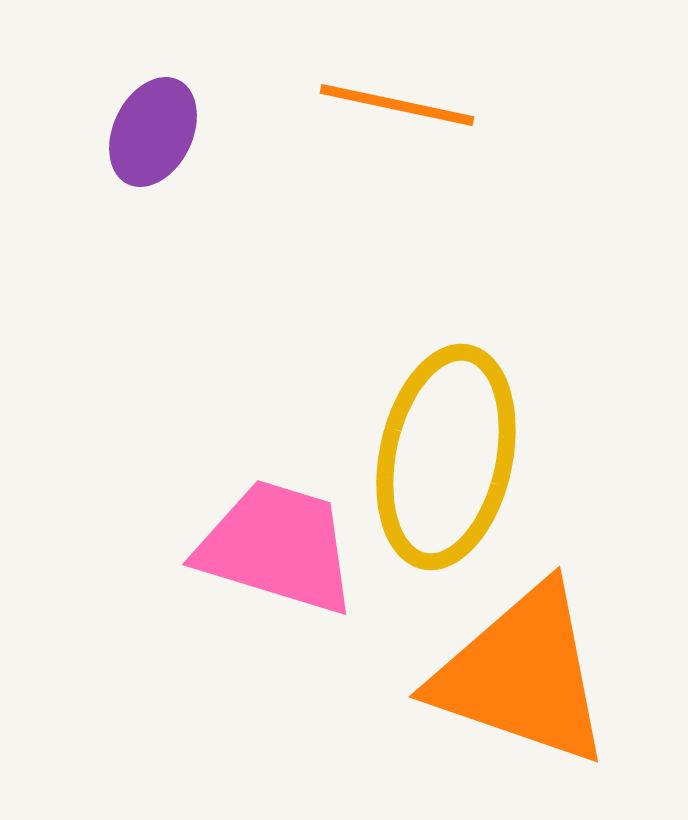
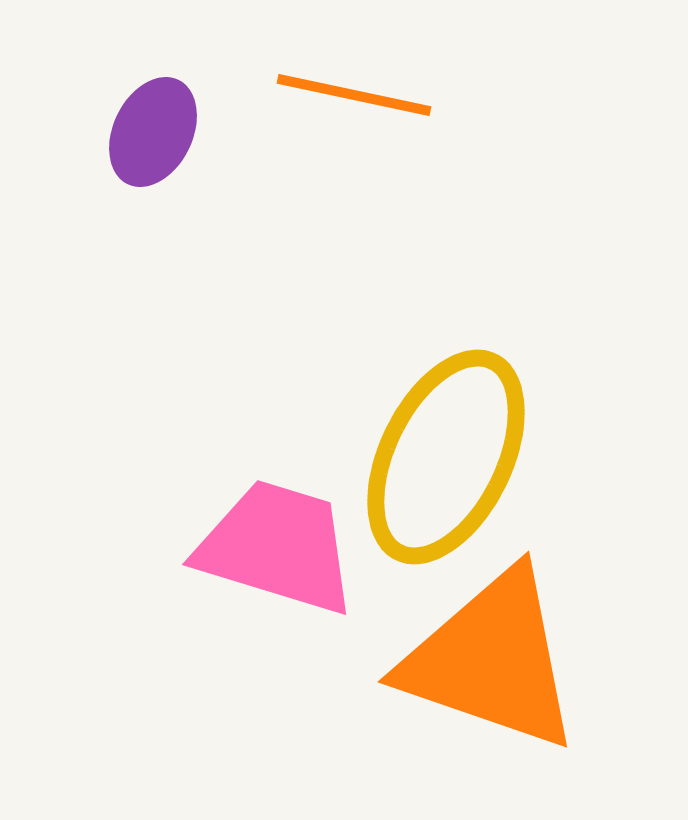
orange line: moved 43 px left, 10 px up
yellow ellipse: rotated 14 degrees clockwise
orange triangle: moved 31 px left, 15 px up
